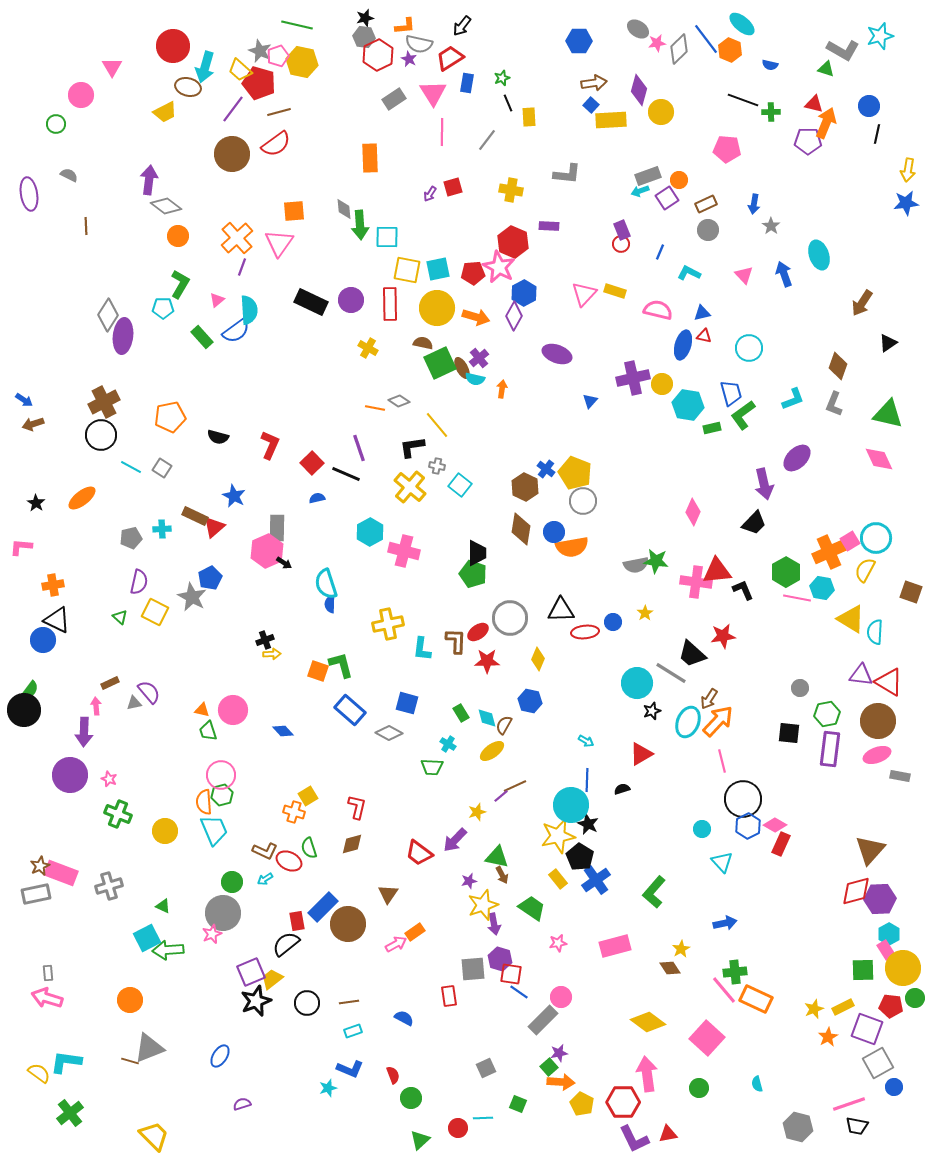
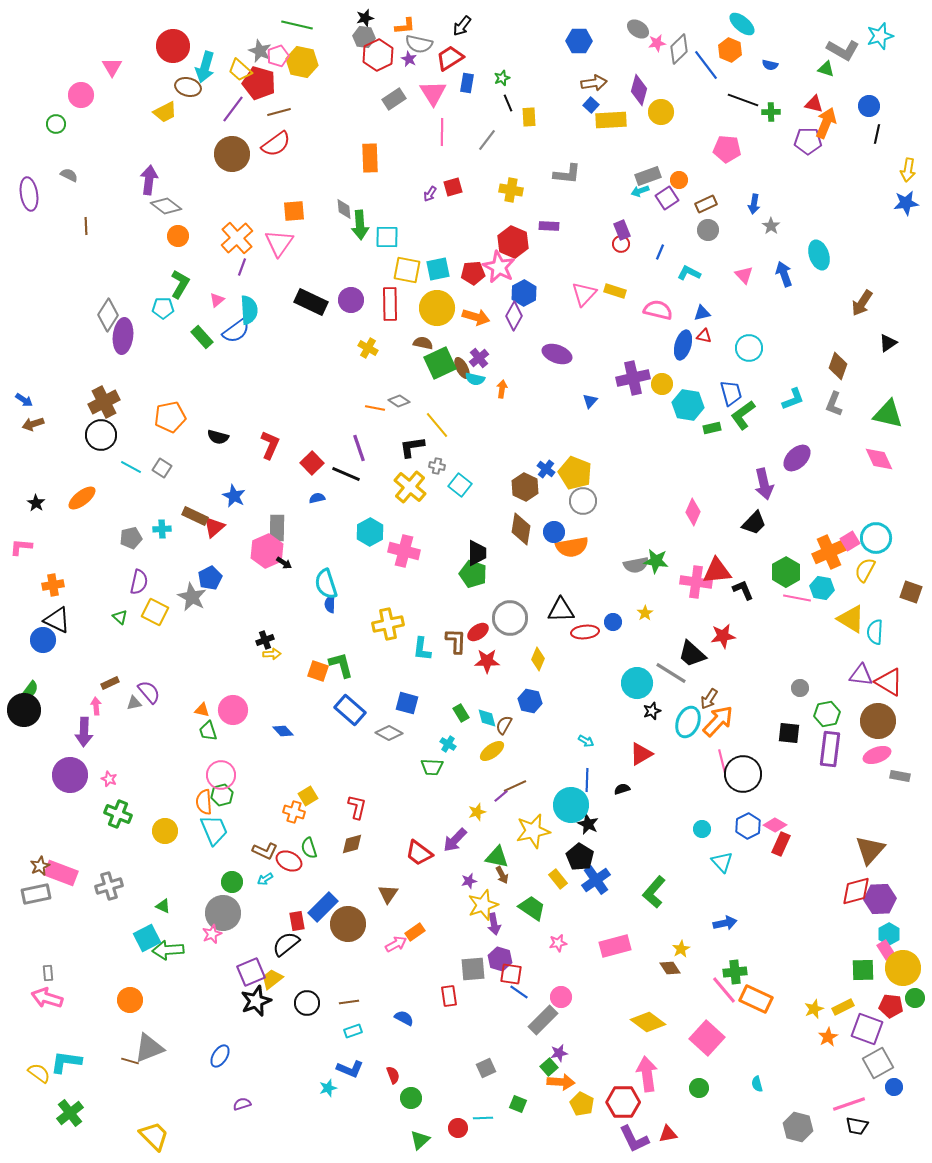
blue line at (706, 39): moved 26 px down
black circle at (743, 799): moved 25 px up
yellow star at (558, 836): moved 25 px left, 5 px up
